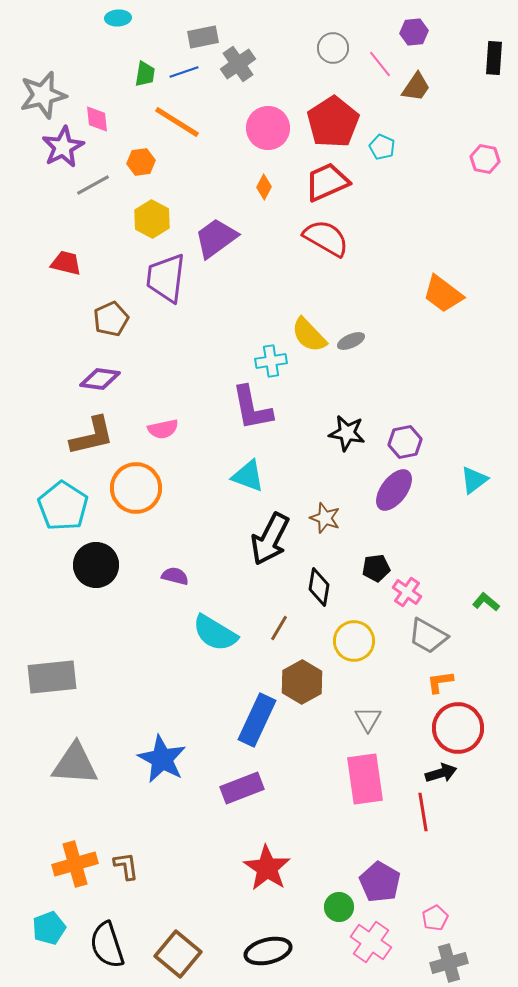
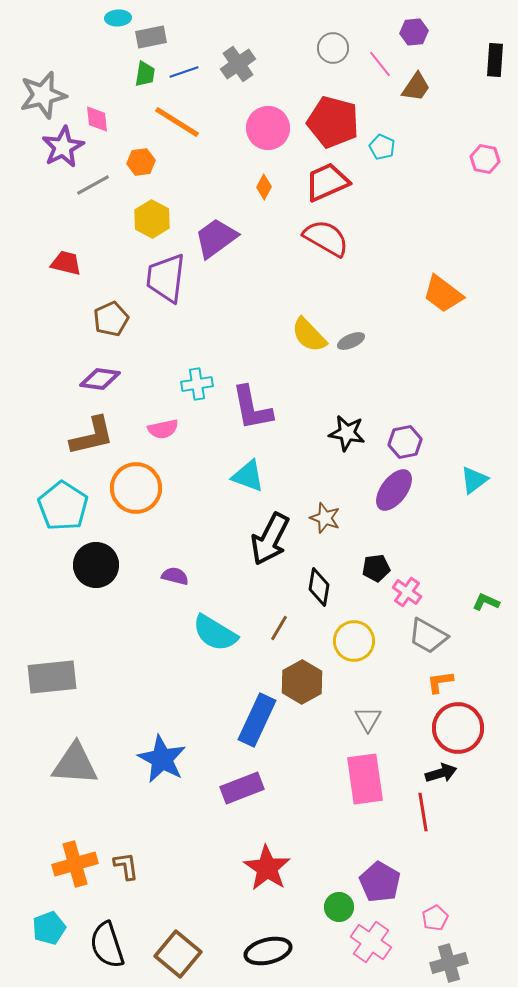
gray rectangle at (203, 37): moved 52 px left
black rectangle at (494, 58): moved 1 px right, 2 px down
red pentagon at (333, 122): rotated 24 degrees counterclockwise
cyan cross at (271, 361): moved 74 px left, 23 px down
green L-shape at (486, 602): rotated 16 degrees counterclockwise
